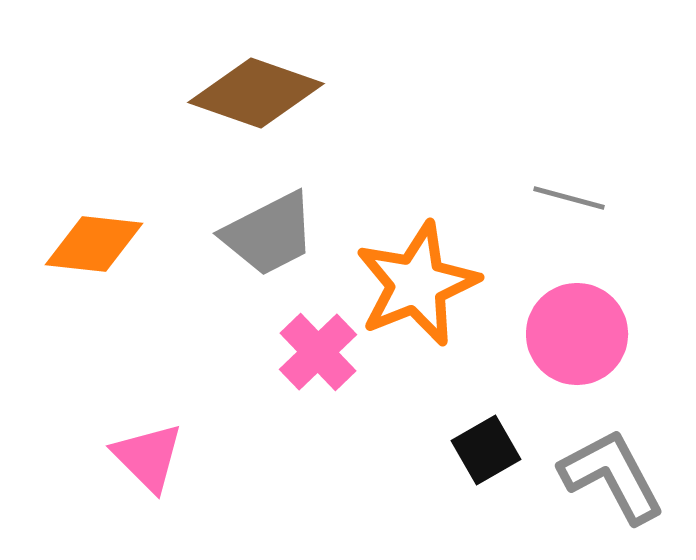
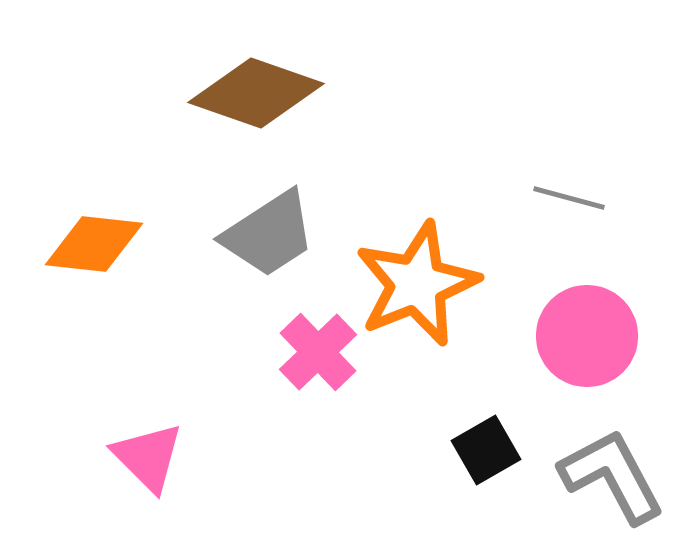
gray trapezoid: rotated 6 degrees counterclockwise
pink circle: moved 10 px right, 2 px down
